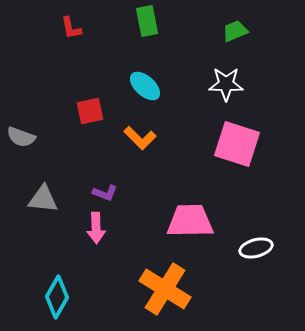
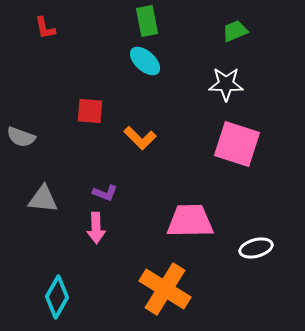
red L-shape: moved 26 px left
cyan ellipse: moved 25 px up
red square: rotated 16 degrees clockwise
